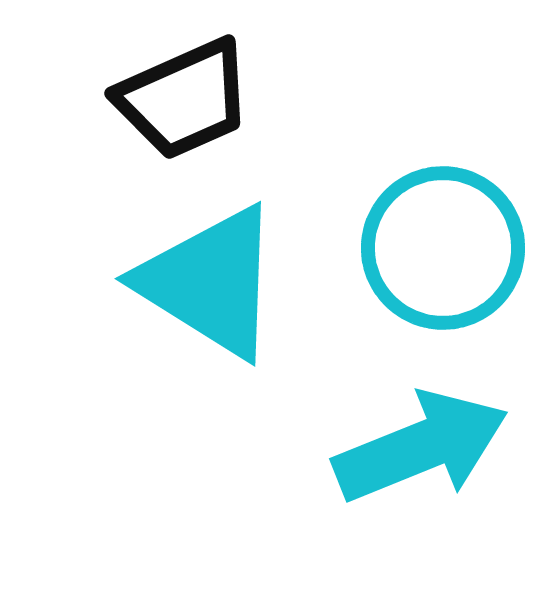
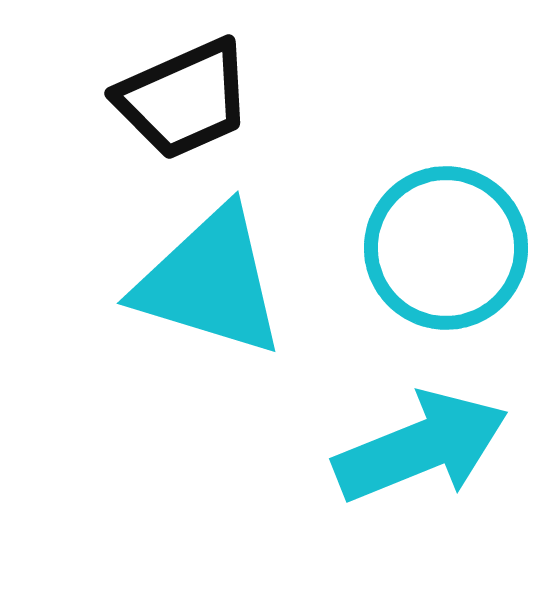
cyan circle: moved 3 px right
cyan triangle: rotated 15 degrees counterclockwise
